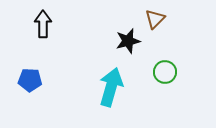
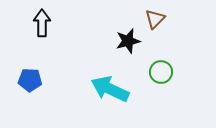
black arrow: moved 1 px left, 1 px up
green circle: moved 4 px left
cyan arrow: moved 1 px left, 2 px down; rotated 81 degrees counterclockwise
